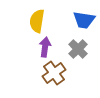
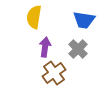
yellow semicircle: moved 3 px left, 4 px up
